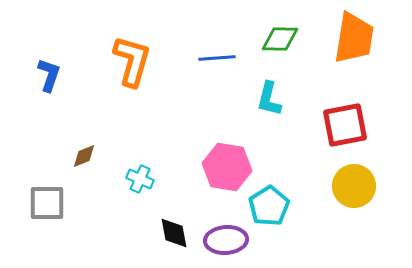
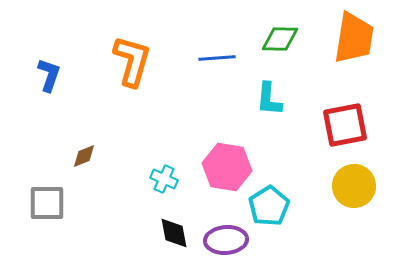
cyan L-shape: rotated 9 degrees counterclockwise
cyan cross: moved 24 px right
